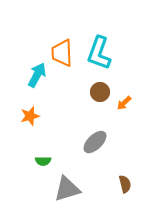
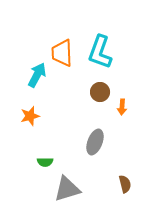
cyan L-shape: moved 1 px right, 1 px up
orange arrow: moved 2 px left, 4 px down; rotated 42 degrees counterclockwise
gray ellipse: rotated 25 degrees counterclockwise
green semicircle: moved 2 px right, 1 px down
